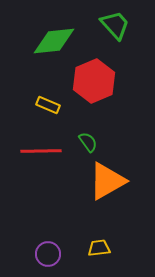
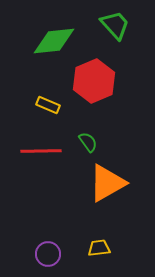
orange triangle: moved 2 px down
